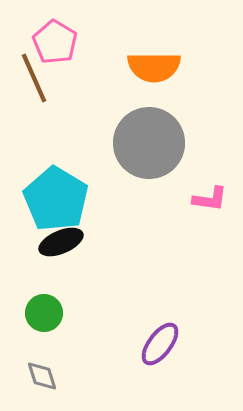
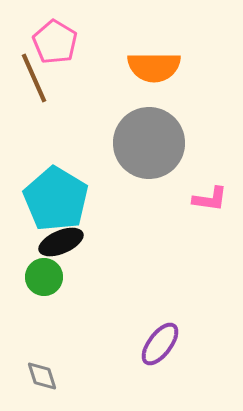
green circle: moved 36 px up
